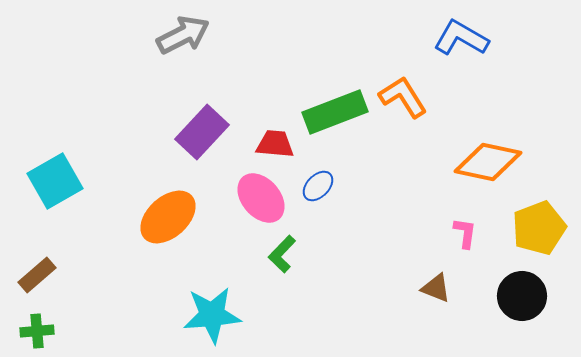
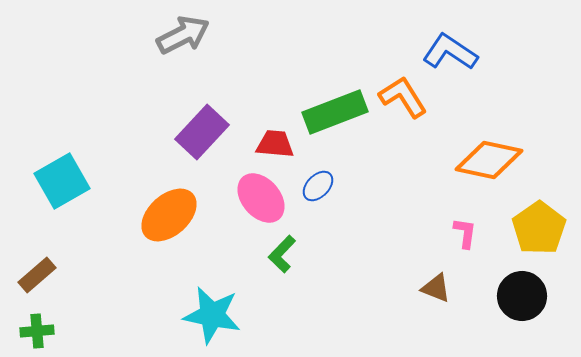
blue L-shape: moved 11 px left, 14 px down; rotated 4 degrees clockwise
orange diamond: moved 1 px right, 2 px up
cyan square: moved 7 px right
orange ellipse: moved 1 px right, 2 px up
yellow pentagon: rotated 14 degrees counterclockwise
cyan star: rotated 16 degrees clockwise
